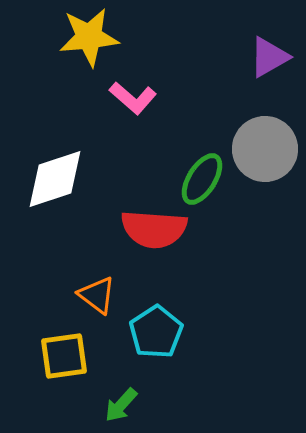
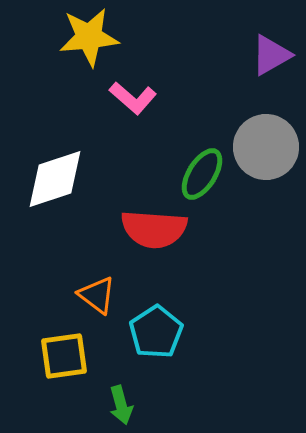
purple triangle: moved 2 px right, 2 px up
gray circle: moved 1 px right, 2 px up
green ellipse: moved 5 px up
green arrow: rotated 57 degrees counterclockwise
